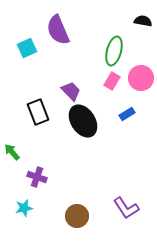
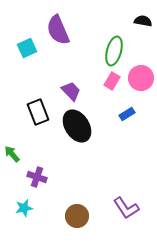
black ellipse: moved 6 px left, 5 px down
green arrow: moved 2 px down
